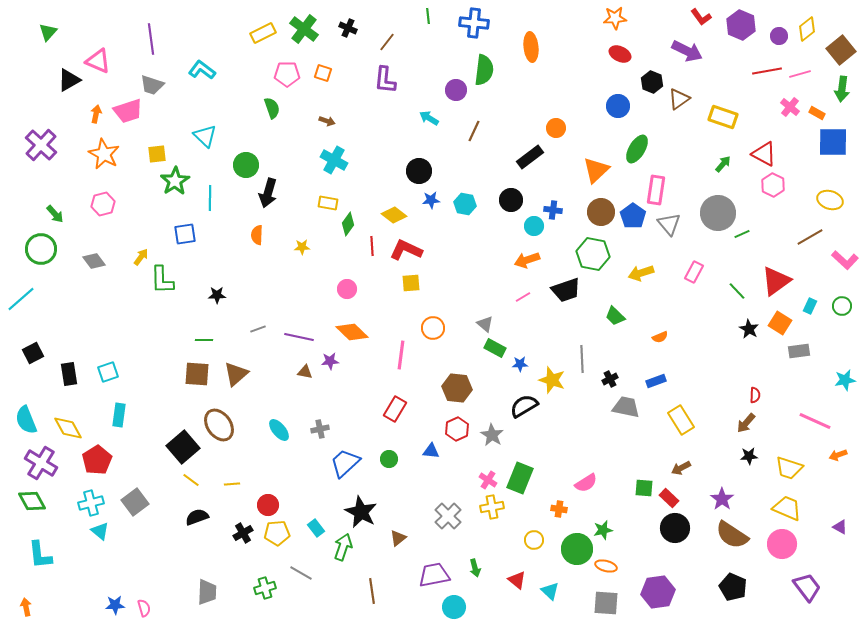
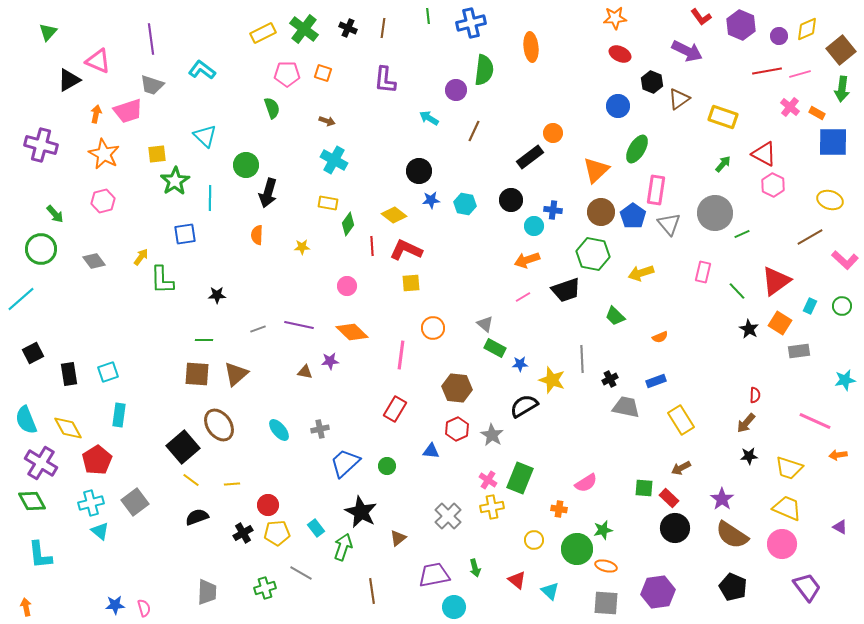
blue cross at (474, 23): moved 3 px left; rotated 20 degrees counterclockwise
yellow diamond at (807, 29): rotated 15 degrees clockwise
brown line at (387, 42): moved 4 px left, 14 px up; rotated 30 degrees counterclockwise
orange circle at (556, 128): moved 3 px left, 5 px down
purple cross at (41, 145): rotated 28 degrees counterclockwise
pink hexagon at (103, 204): moved 3 px up
gray circle at (718, 213): moved 3 px left
pink rectangle at (694, 272): moved 9 px right; rotated 15 degrees counterclockwise
pink circle at (347, 289): moved 3 px up
purple line at (299, 337): moved 12 px up
orange arrow at (838, 455): rotated 12 degrees clockwise
green circle at (389, 459): moved 2 px left, 7 px down
